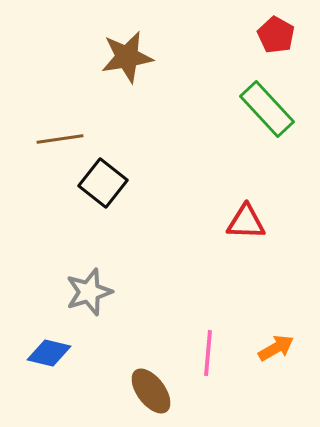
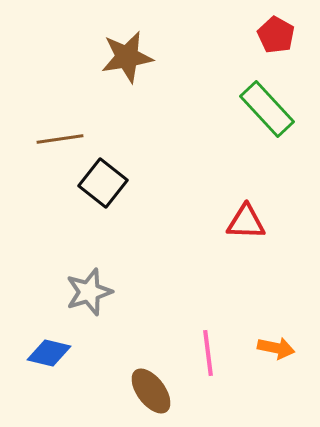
orange arrow: rotated 42 degrees clockwise
pink line: rotated 12 degrees counterclockwise
